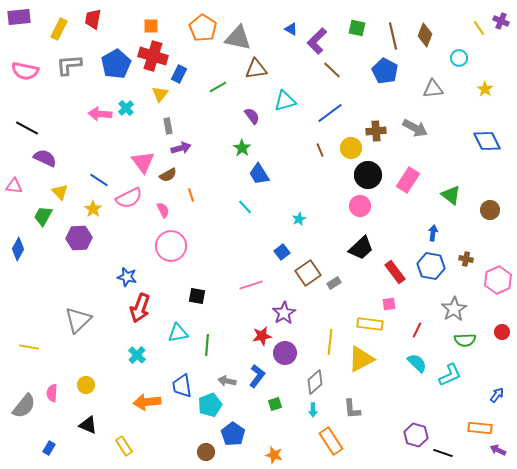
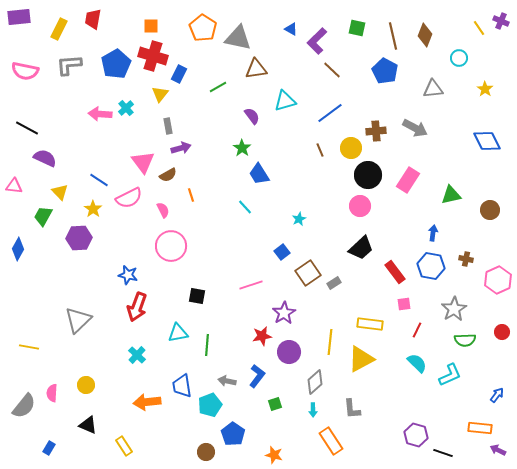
green triangle at (451, 195): rotated 50 degrees counterclockwise
blue star at (127, 277): moved 1 px right, 2 px up
pink square at (389, 304): moved 15 px right
red arrow at (140, 308): moved 3 px left, 1 px up
purple circle at (285, 353): moved 4 px right, 1 px up
